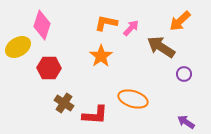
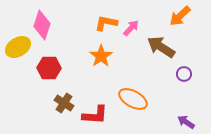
orange arrow: moved 5 px up
orange ellipse: rotated 12 degrees clockwise
